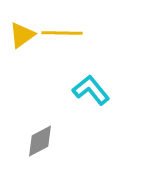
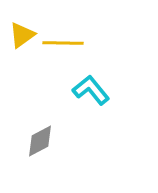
yellow line: moved 1 px right, 10 px down
